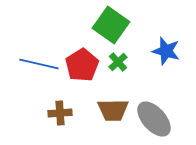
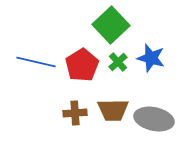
green square: rotated 12 degrees clockwise
blue star: moved 15 px left, 7 px down
blue line: moved 3 px left, 2 px up
brown cross: moved 15 px right
gray ellipse: rotated 36 degrees counterclockwise
